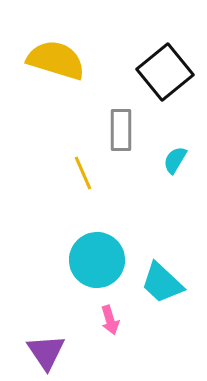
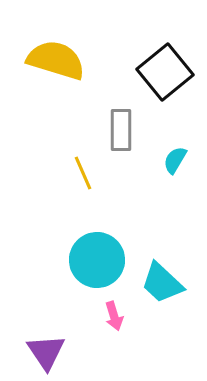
pink arrow: moved 4 px right, 4 px up
